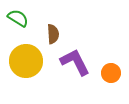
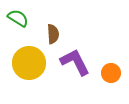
yellow circle: moved 3 px right, 2 px down
